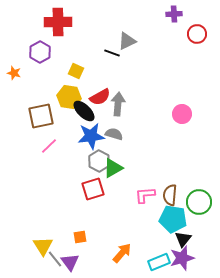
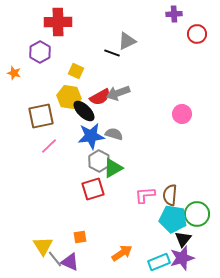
gray arrow: moved 11 px up; rotated 115 degrees counterclockwise
green circle: moved 2 px left, 12 px down
orange arrow: rotated 15 degrees clockwise
purple triangle: rotated 30 degrees counterclockwise
